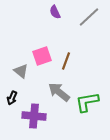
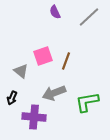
pink square: moved 1 px right
gray arrow: moved 5 px left, 1 px down; rotated 60 degrees counterclockwise
purple cross: moved 1 px down
